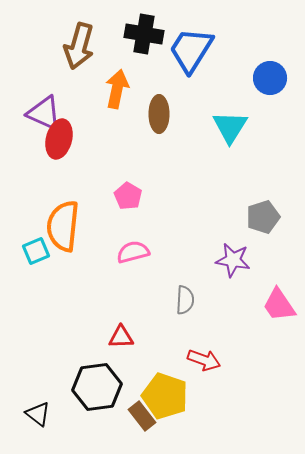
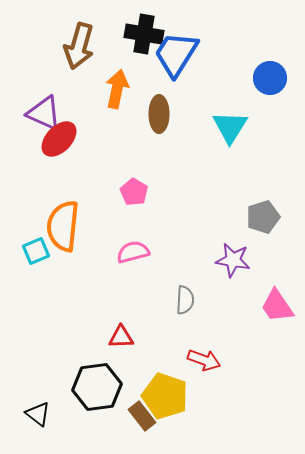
blue trapezoid: moved 15 px left, 4 px down
red ellipse: rotated 30 degrees clockwise
pink pentagon: moved 6 px right, 4 px up
pink trapezoid: moved 2 px left, 1 px down
